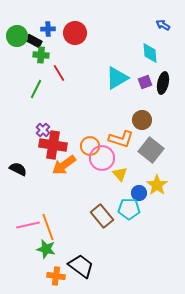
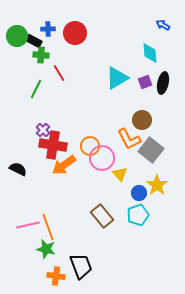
orange L-shape: moved 8 px right; rotated 45 degrees clockwise
cyan pentagon: moved 9 px right, 6 px down; rotated 20 degrees counterclockwise
black trapezoid: rotated 32 degrees clockwise
